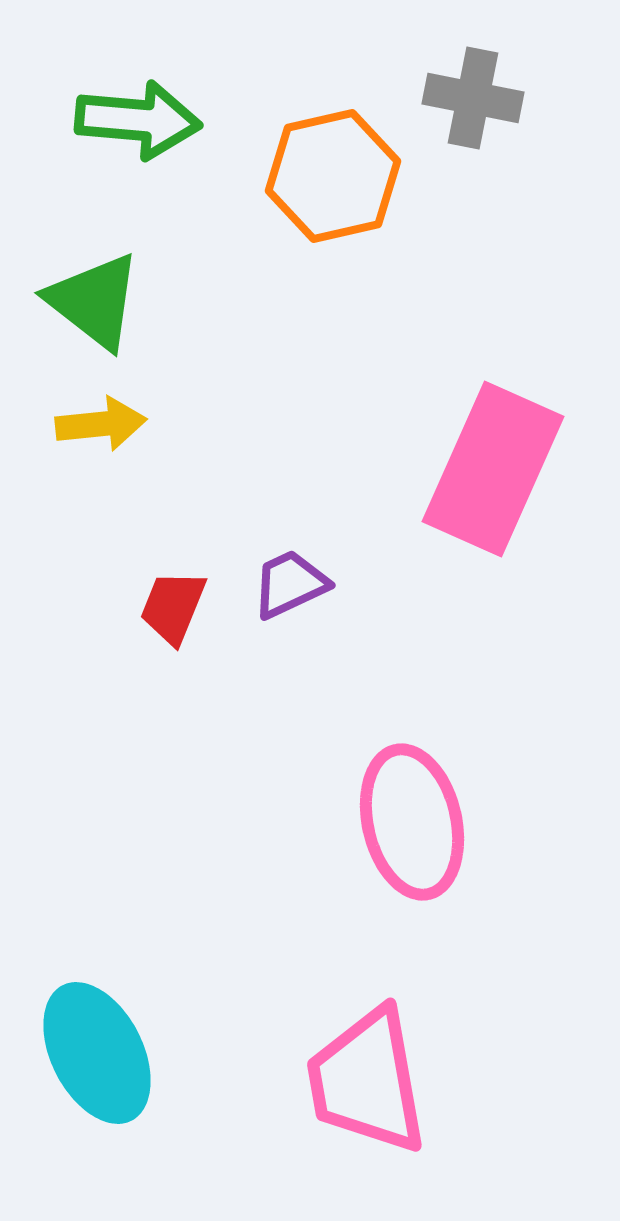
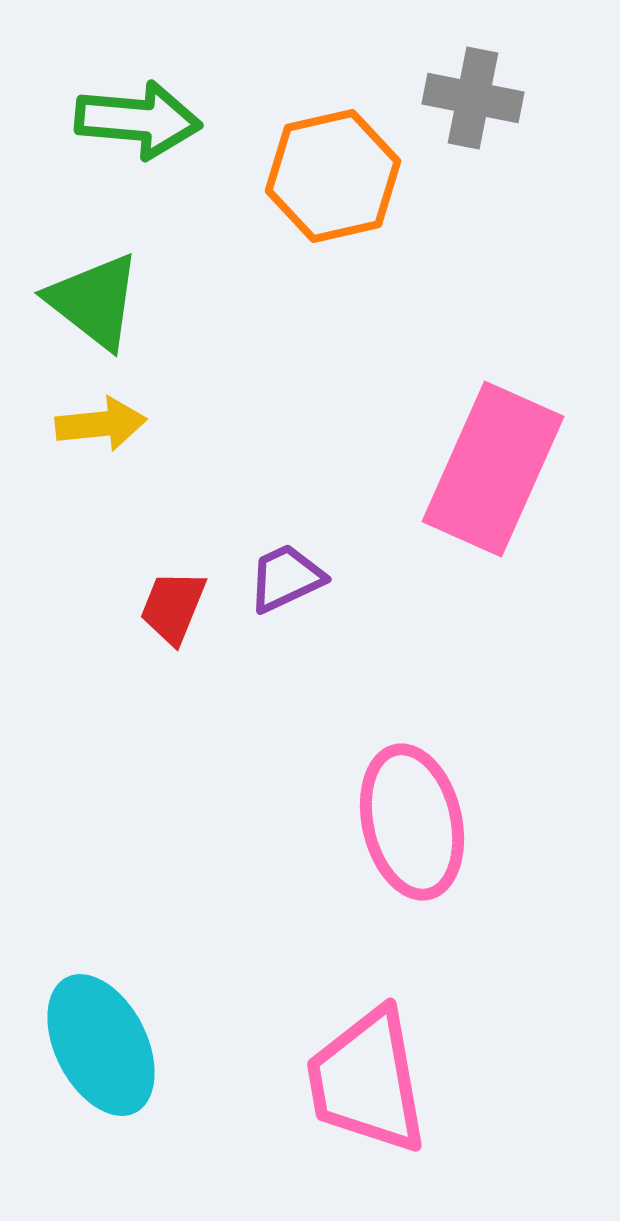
purple trapezoid: moved 4 px left, 6 px up
cyan ellipse: moved 4 px right, 8 px up
